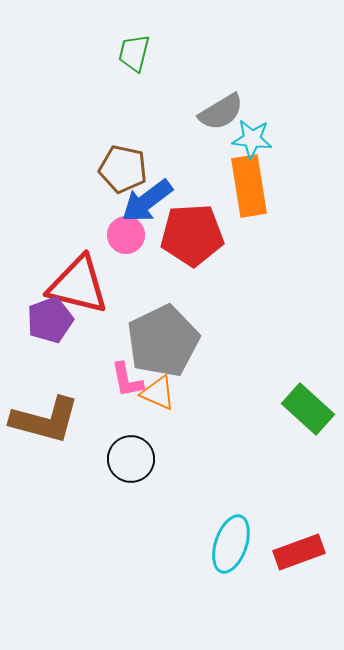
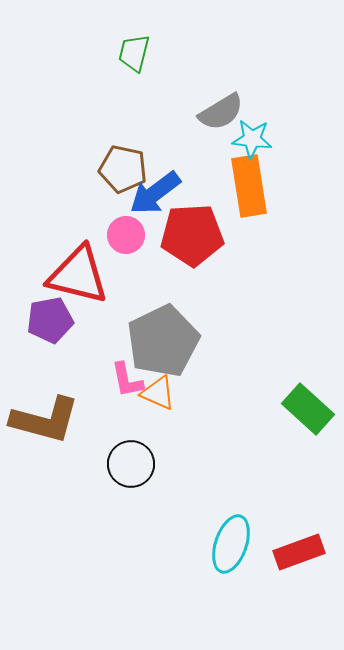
blue arrow: moved 8 px right, 8 px up
red triangle: moved 10 px up
purple pentagon: rotated 9 degrees clockwise
black circle: moved 5 px down
